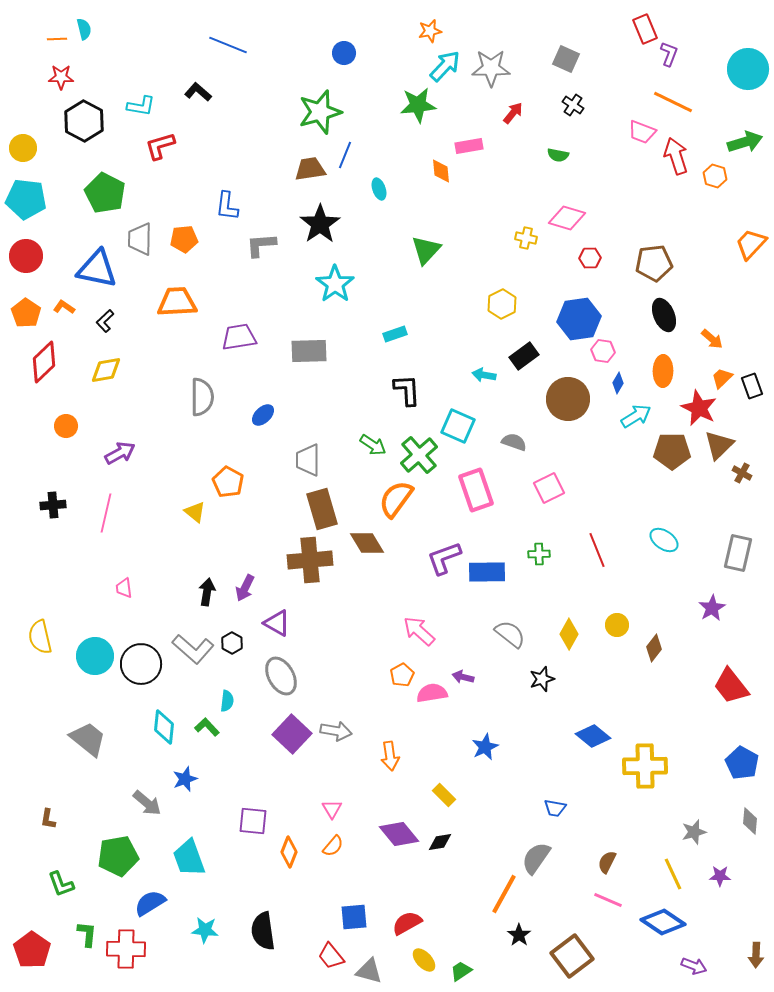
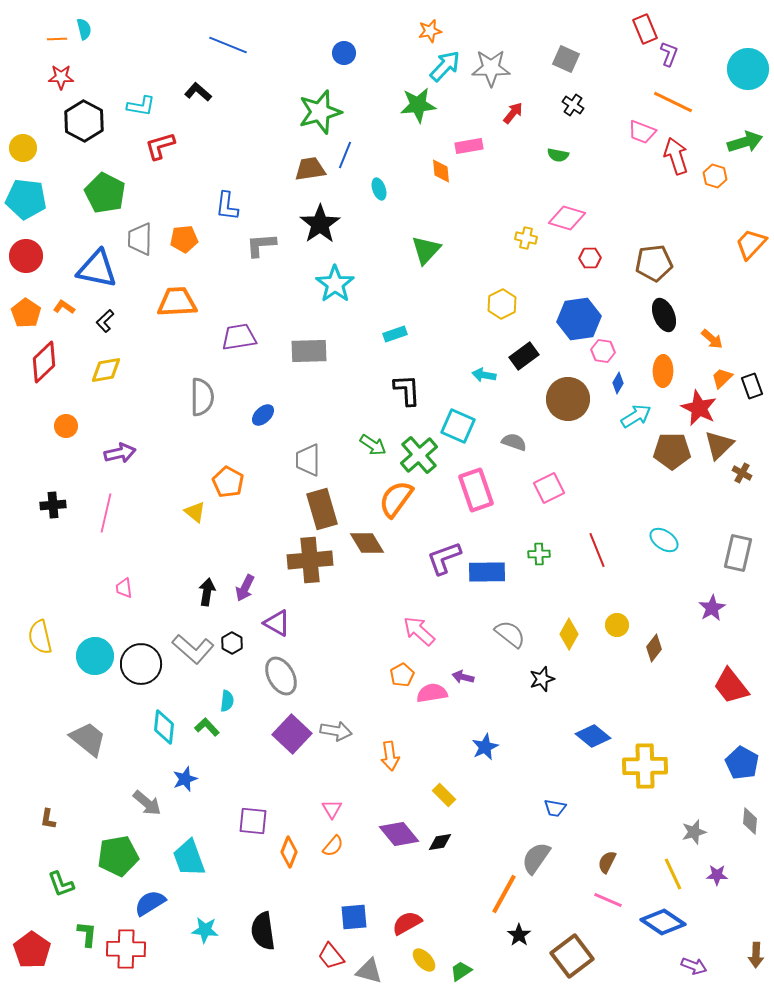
purple arrow at (120, 453): rotated 16 degrees clockwise
purple star at (720, 876): moved 3 px left, 1 px up
